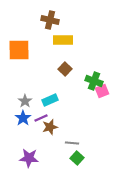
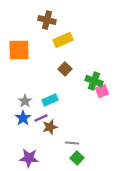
brown cross: moved 3 px left
yellow rectangle: rotated 24 degrees counterclockwise
